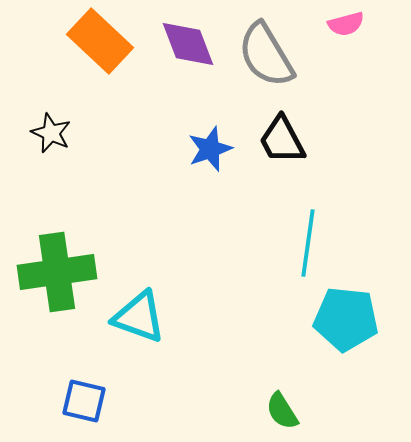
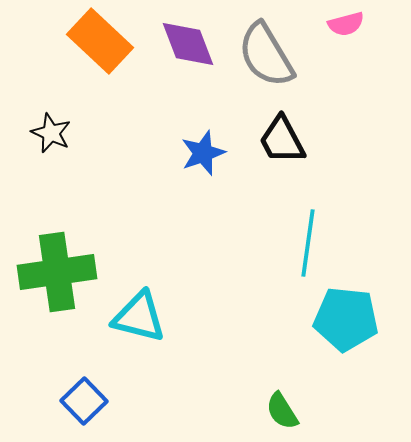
blue star: moved 7 px left, 4 px down
cyan triangle: rotated 6 degrees counterclockwise
blue square: rotated 33 degrees clockwise
